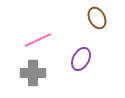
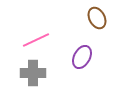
pink line: moved 2 px left
purple ellipse: moved 1 px right, 2 px up
